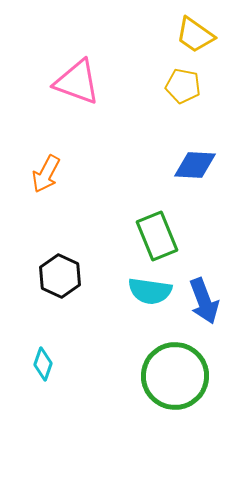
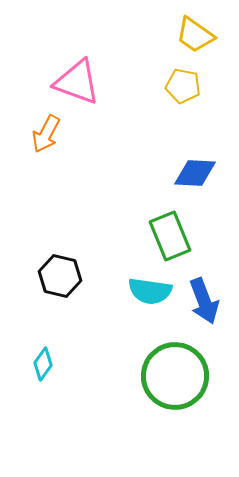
blue diamond: moved 8 px down
orange arrow: moved 40 px up
green rectangle: moved 13 px right
black hexagon: rotated 12 degrees counterclockwise
cyan diamond: rotated 16 degrees clockwise
